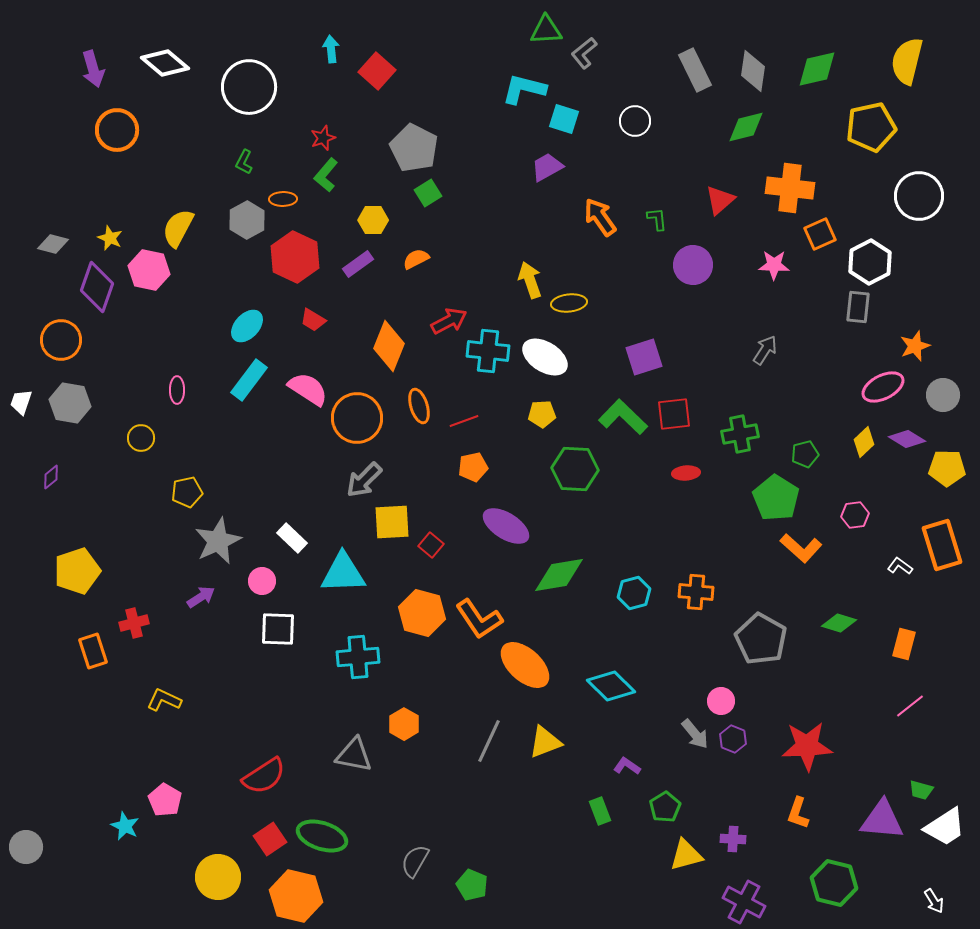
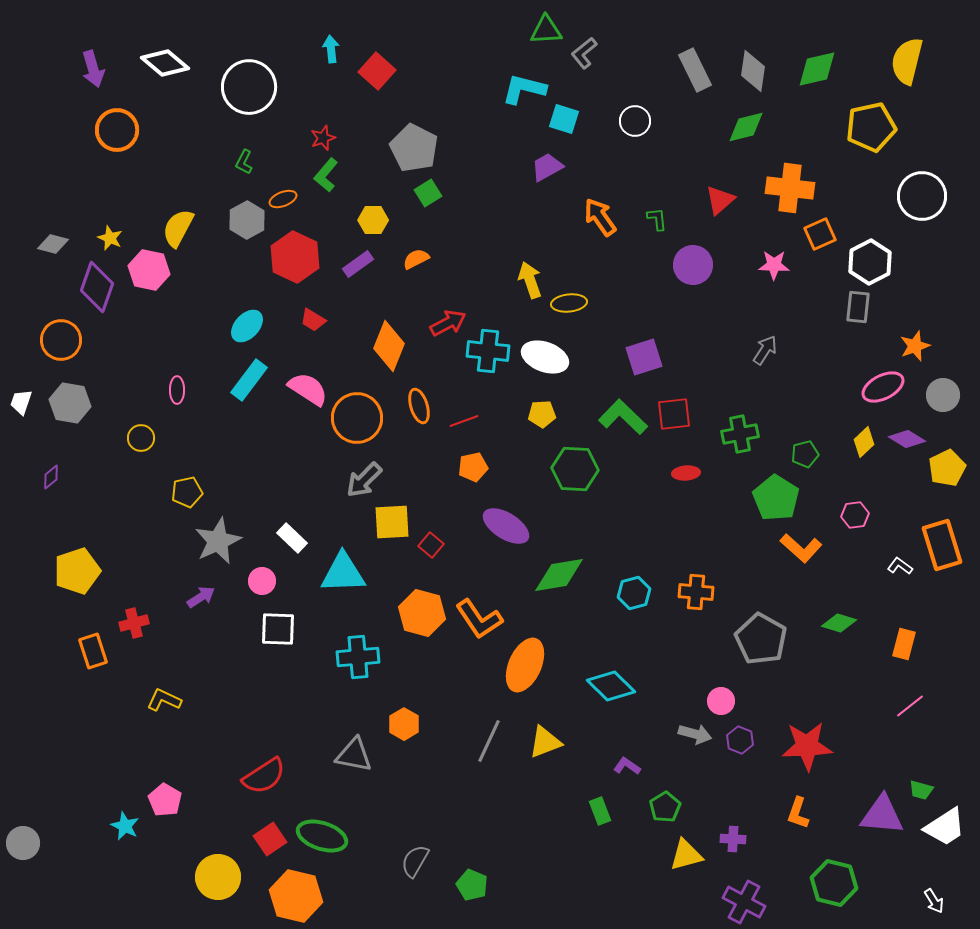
white circle at (919, 196): moved 3 px right
orange ellipse at (283, 199): rotated 20 degrees counterclockwise
red arrow at (449, 321): moved 1 px left, 2 px down
white ellipse at (545, 357): rotated 12 degrees counterclockwise
yellow pentagon at (947, 468): rotated 27 degrees counterclockwise
orange ellipse at (525, 665): rotated 72 degrees clockwise
gray arrow at (695, 734): rotated 36 degrees counterclockwise
purple hexagon at (733, 739): moved 7 px right, 1 px down
purple triangle at (882, 820): moved 5 px up
gray circle at (26, 847): moved 3 px left, 4 px up
